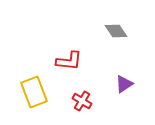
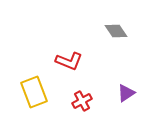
red L-shape: rotated 16 degrees clockwise
purple triangle: moved 2 px right, 9 px down
red cross: rotated 30 degrees clockwise
